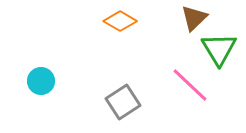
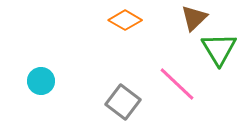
orange diamond: moved 5 px right, 1 px up
pink line: moved 13 px left, 1 px up
gray square: rotated 20 degrees counterclockwise
